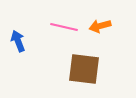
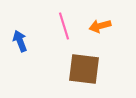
pink line: moved 1 px up; rotated 60 degrees clockwise
blue arrow: moved 2 px right
